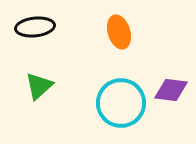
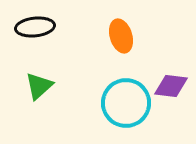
orange ellipse: moved 2 px right, 4 px down
purple diamond: moved 4 px up
cyan circle: moved 5 px right
